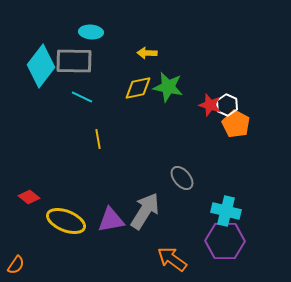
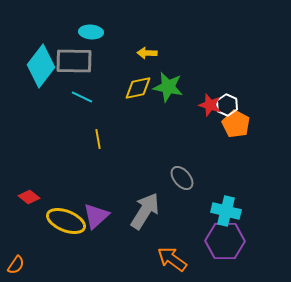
purple triangle: moved 15 px left, 4 px up; rotated 32 degrees counterclockwise
